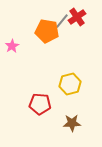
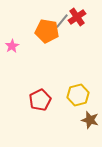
yellow hexagon: moved 8 px right, 11 px down
red pentagon: moved 4 px up; rotated 30 degrees counterclockwise
brown star: moved 18 px right, 3 px up; rotated 18 degrees clockwise
